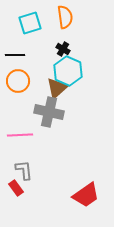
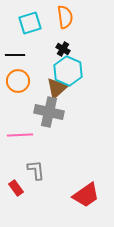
gray L-shape: moved 12 px right
